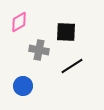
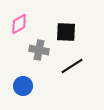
pink diamond: moved 2 px down
